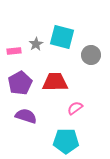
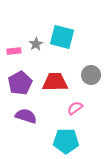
gray circle: moved 20 px down
